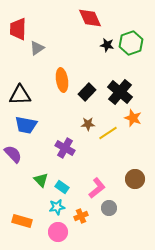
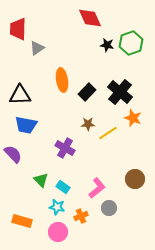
cyan rectangle: moved 1 px right
cyan star: rotated 21 degrees clockwise
